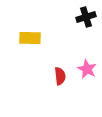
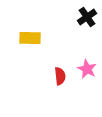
black cross: moved 1 px right; rotated 18 degrees counterclockwise
